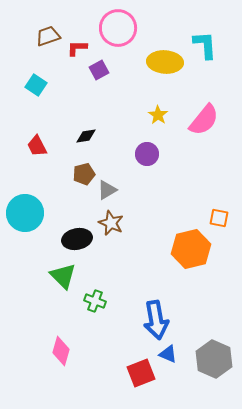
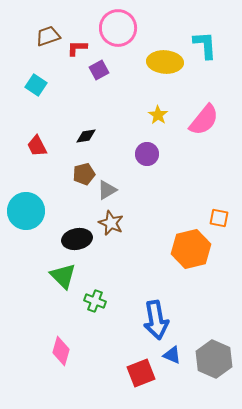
cyan circle: moved 1 px right, 2 px up
blue triangle: moved 4 px right, 1 px down
